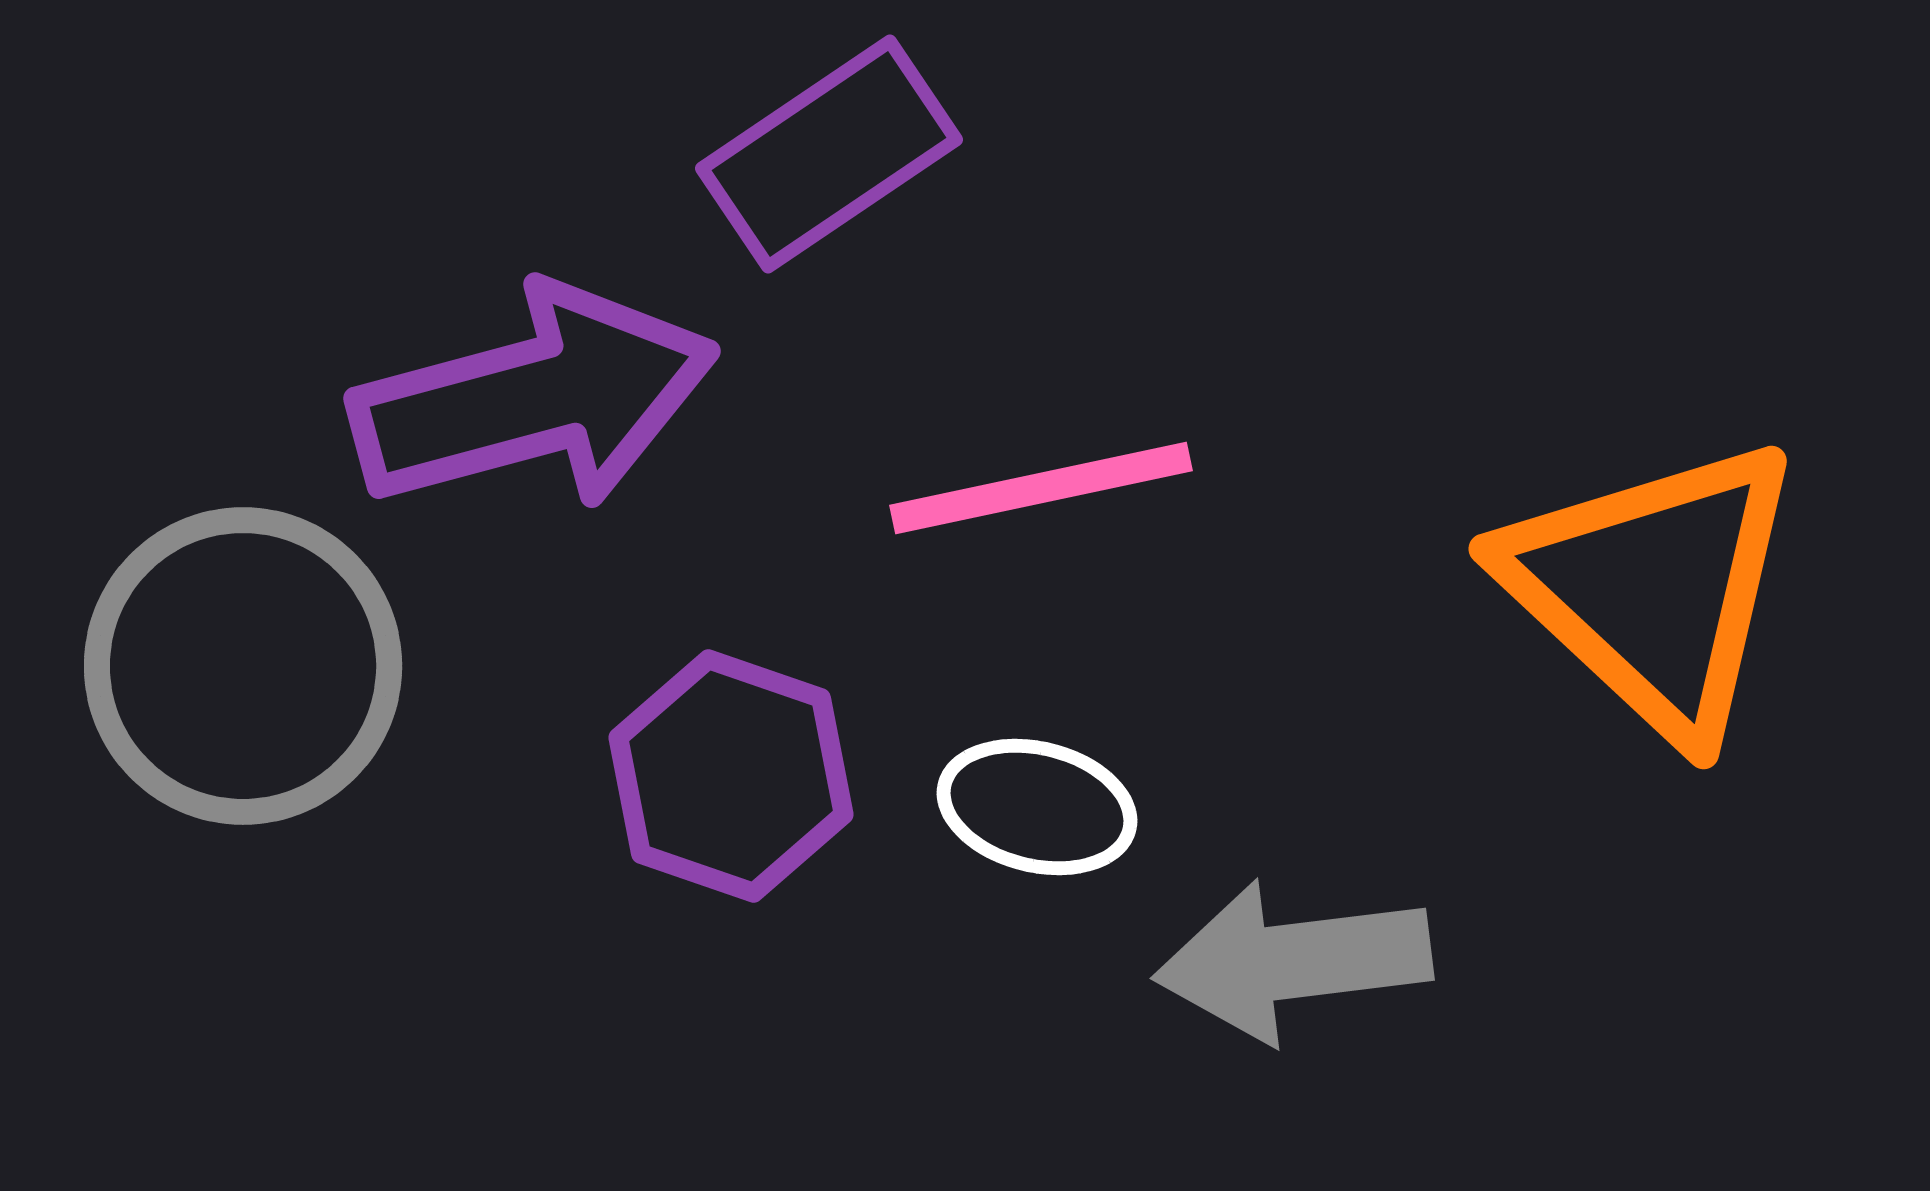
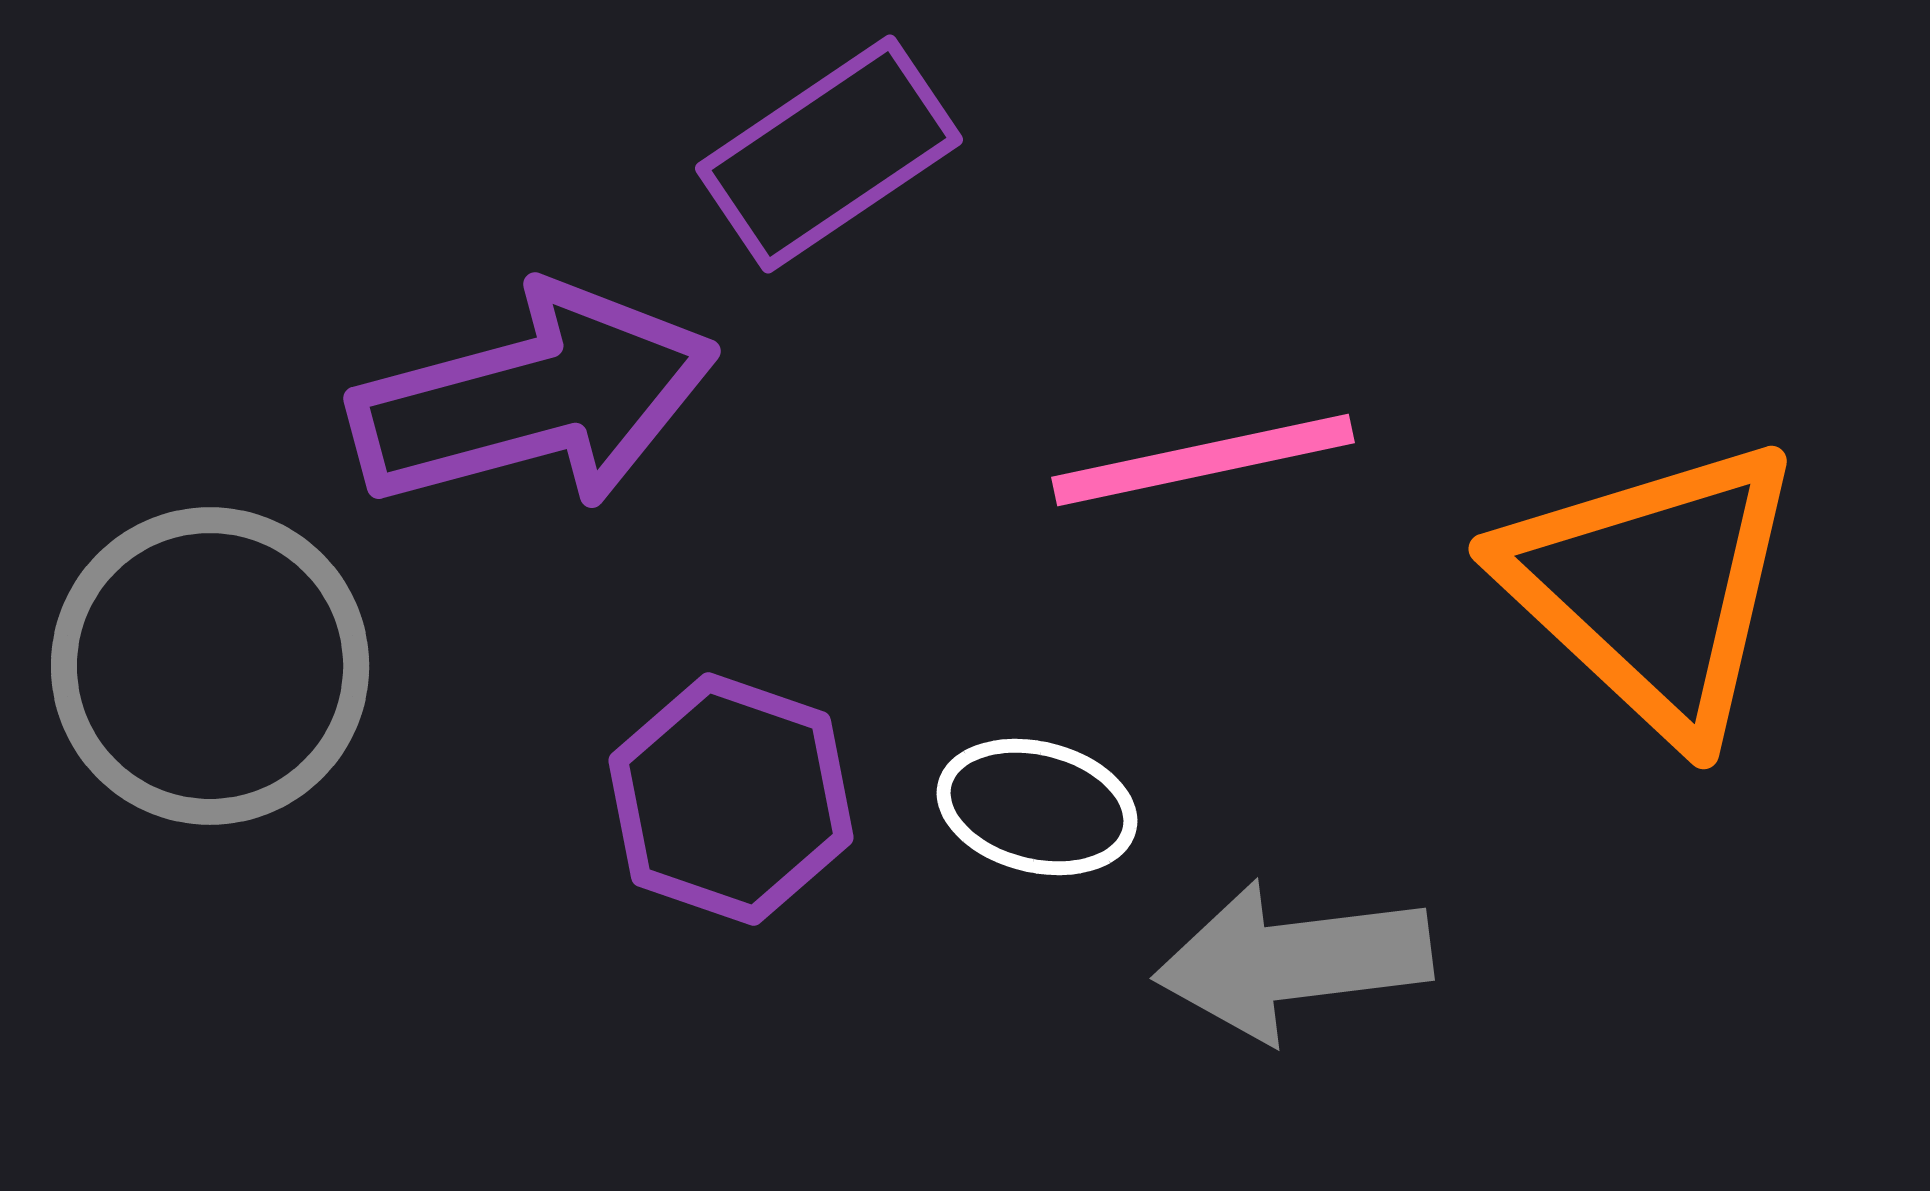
pink line: moved 162 px right, 28 px up
gray circle: moved 33 px left
purple hexagon: moved 23 px down
